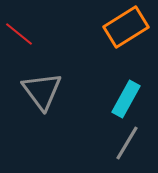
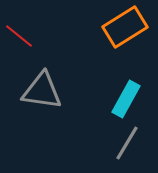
orange rectangle: moved 1 px left
red line: moved 2 px down
gray triangle: rotated 45 degrees counterclockwise
